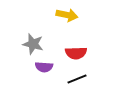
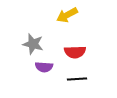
yellow arrow: rotated 140 degrees clockwise
red semicircle: moved 1 px left, 1 px up
black line: rotated 18 degrees clockwise
